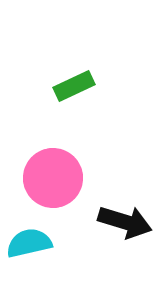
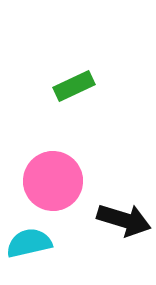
pink circle: moved 3 px down
black arrow: moved 1 px left, 2 px up
